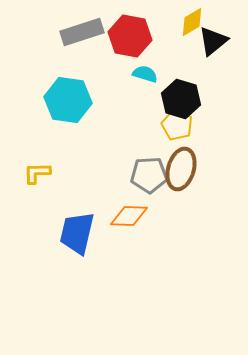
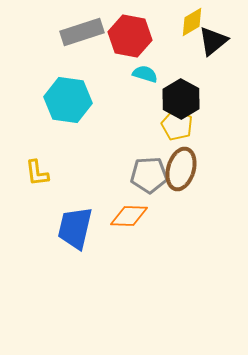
black hexagon: rotated 12 degrees clockwise
yellow L-shape: rotated 96 degrees counterclockwise
blue trapezoid: moved 2 px left, 5 px up
